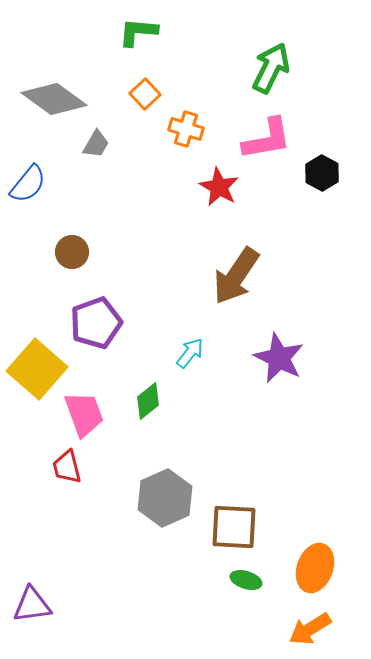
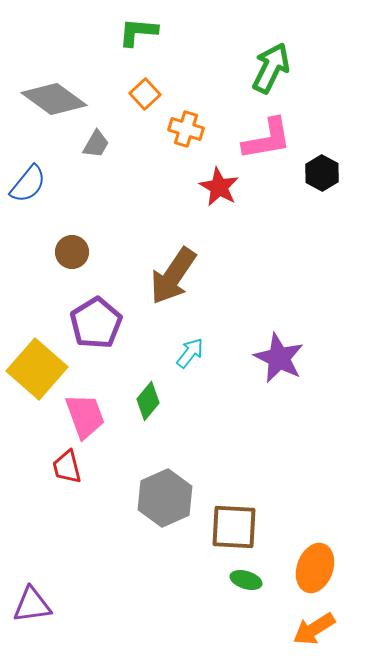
brown arrow: moved 63 px left
purple pentagon: rotated 12 degrees counterclockwise
green diamond: rotated 12 degrees counterclockwise
pink trapezoid: moved 1 px right, 2 px down
orange arrow: moved 4 px right
